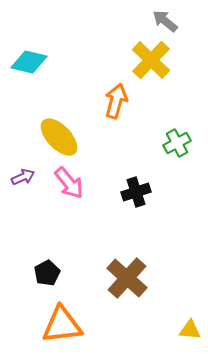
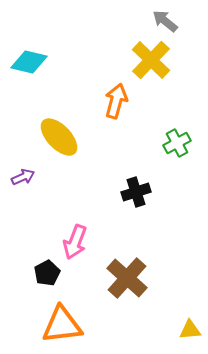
pink arrow: moved 6 px right, 59 px down; rotated 60 degrees clockwise
yellow triangle: rotated 10 degrees counterclockwise
